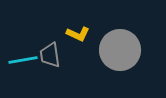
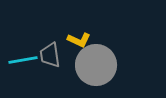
yellow L-shape: moved 1 px right, 6 px down
gray circle: moved 24 px left, 15 px down
